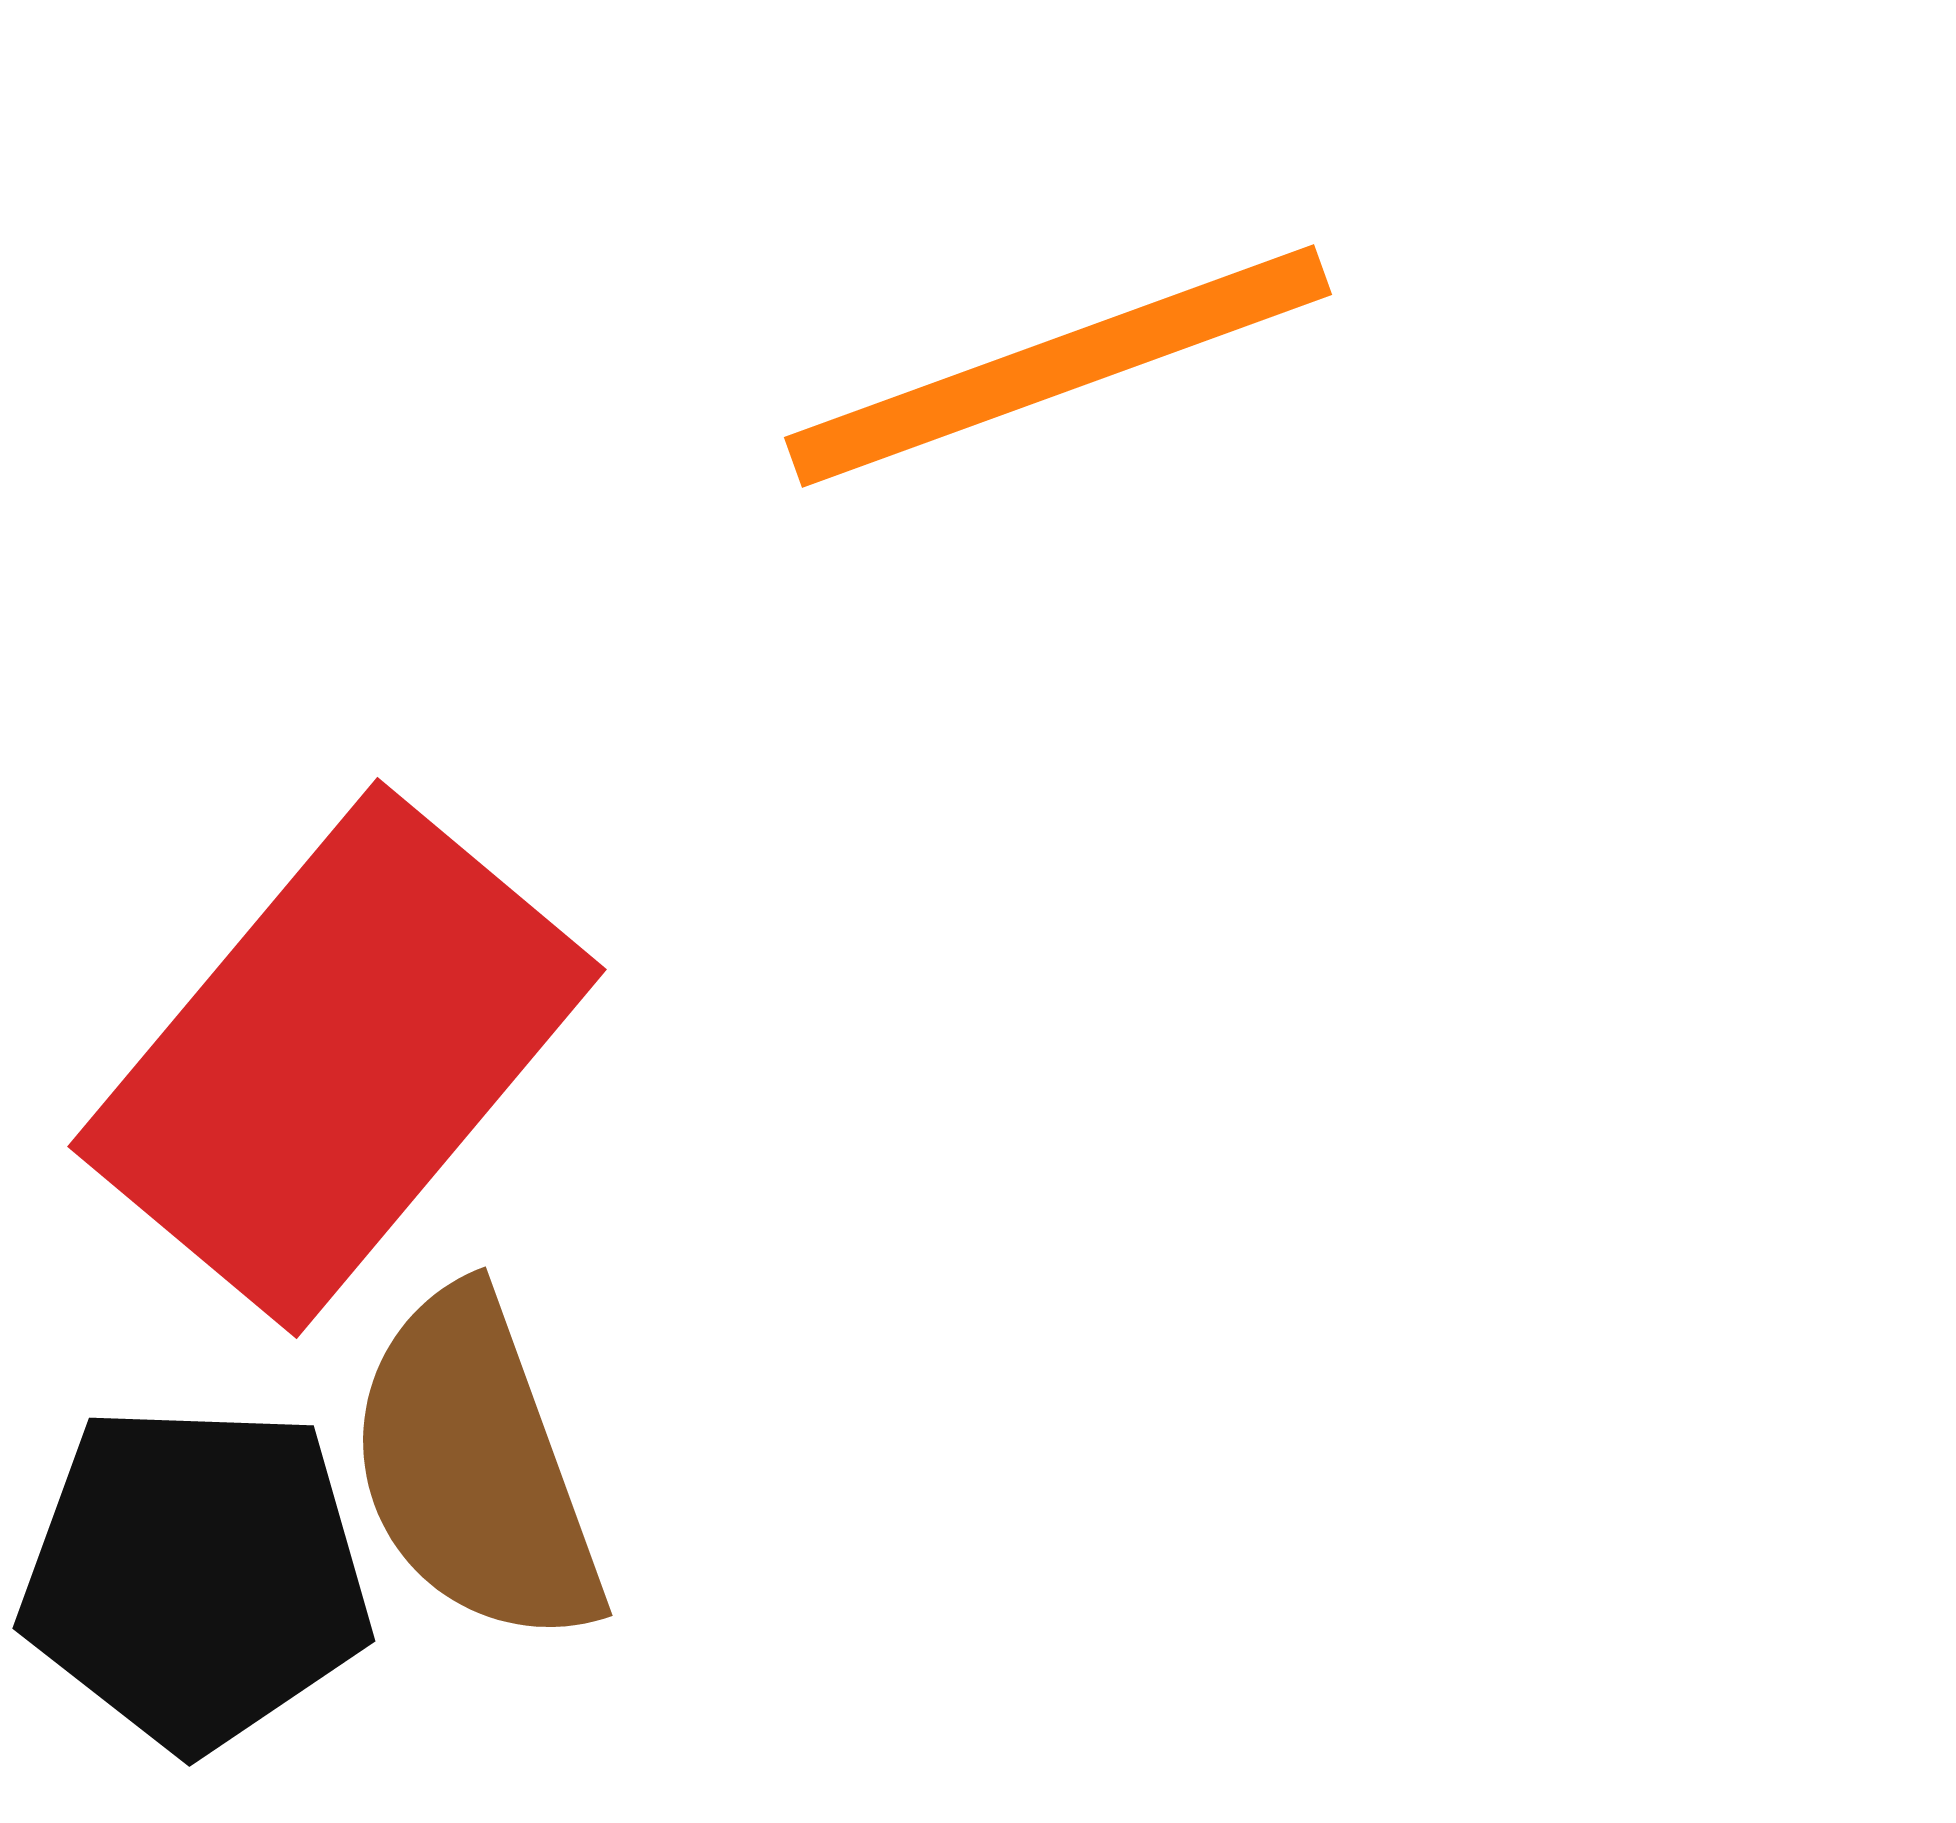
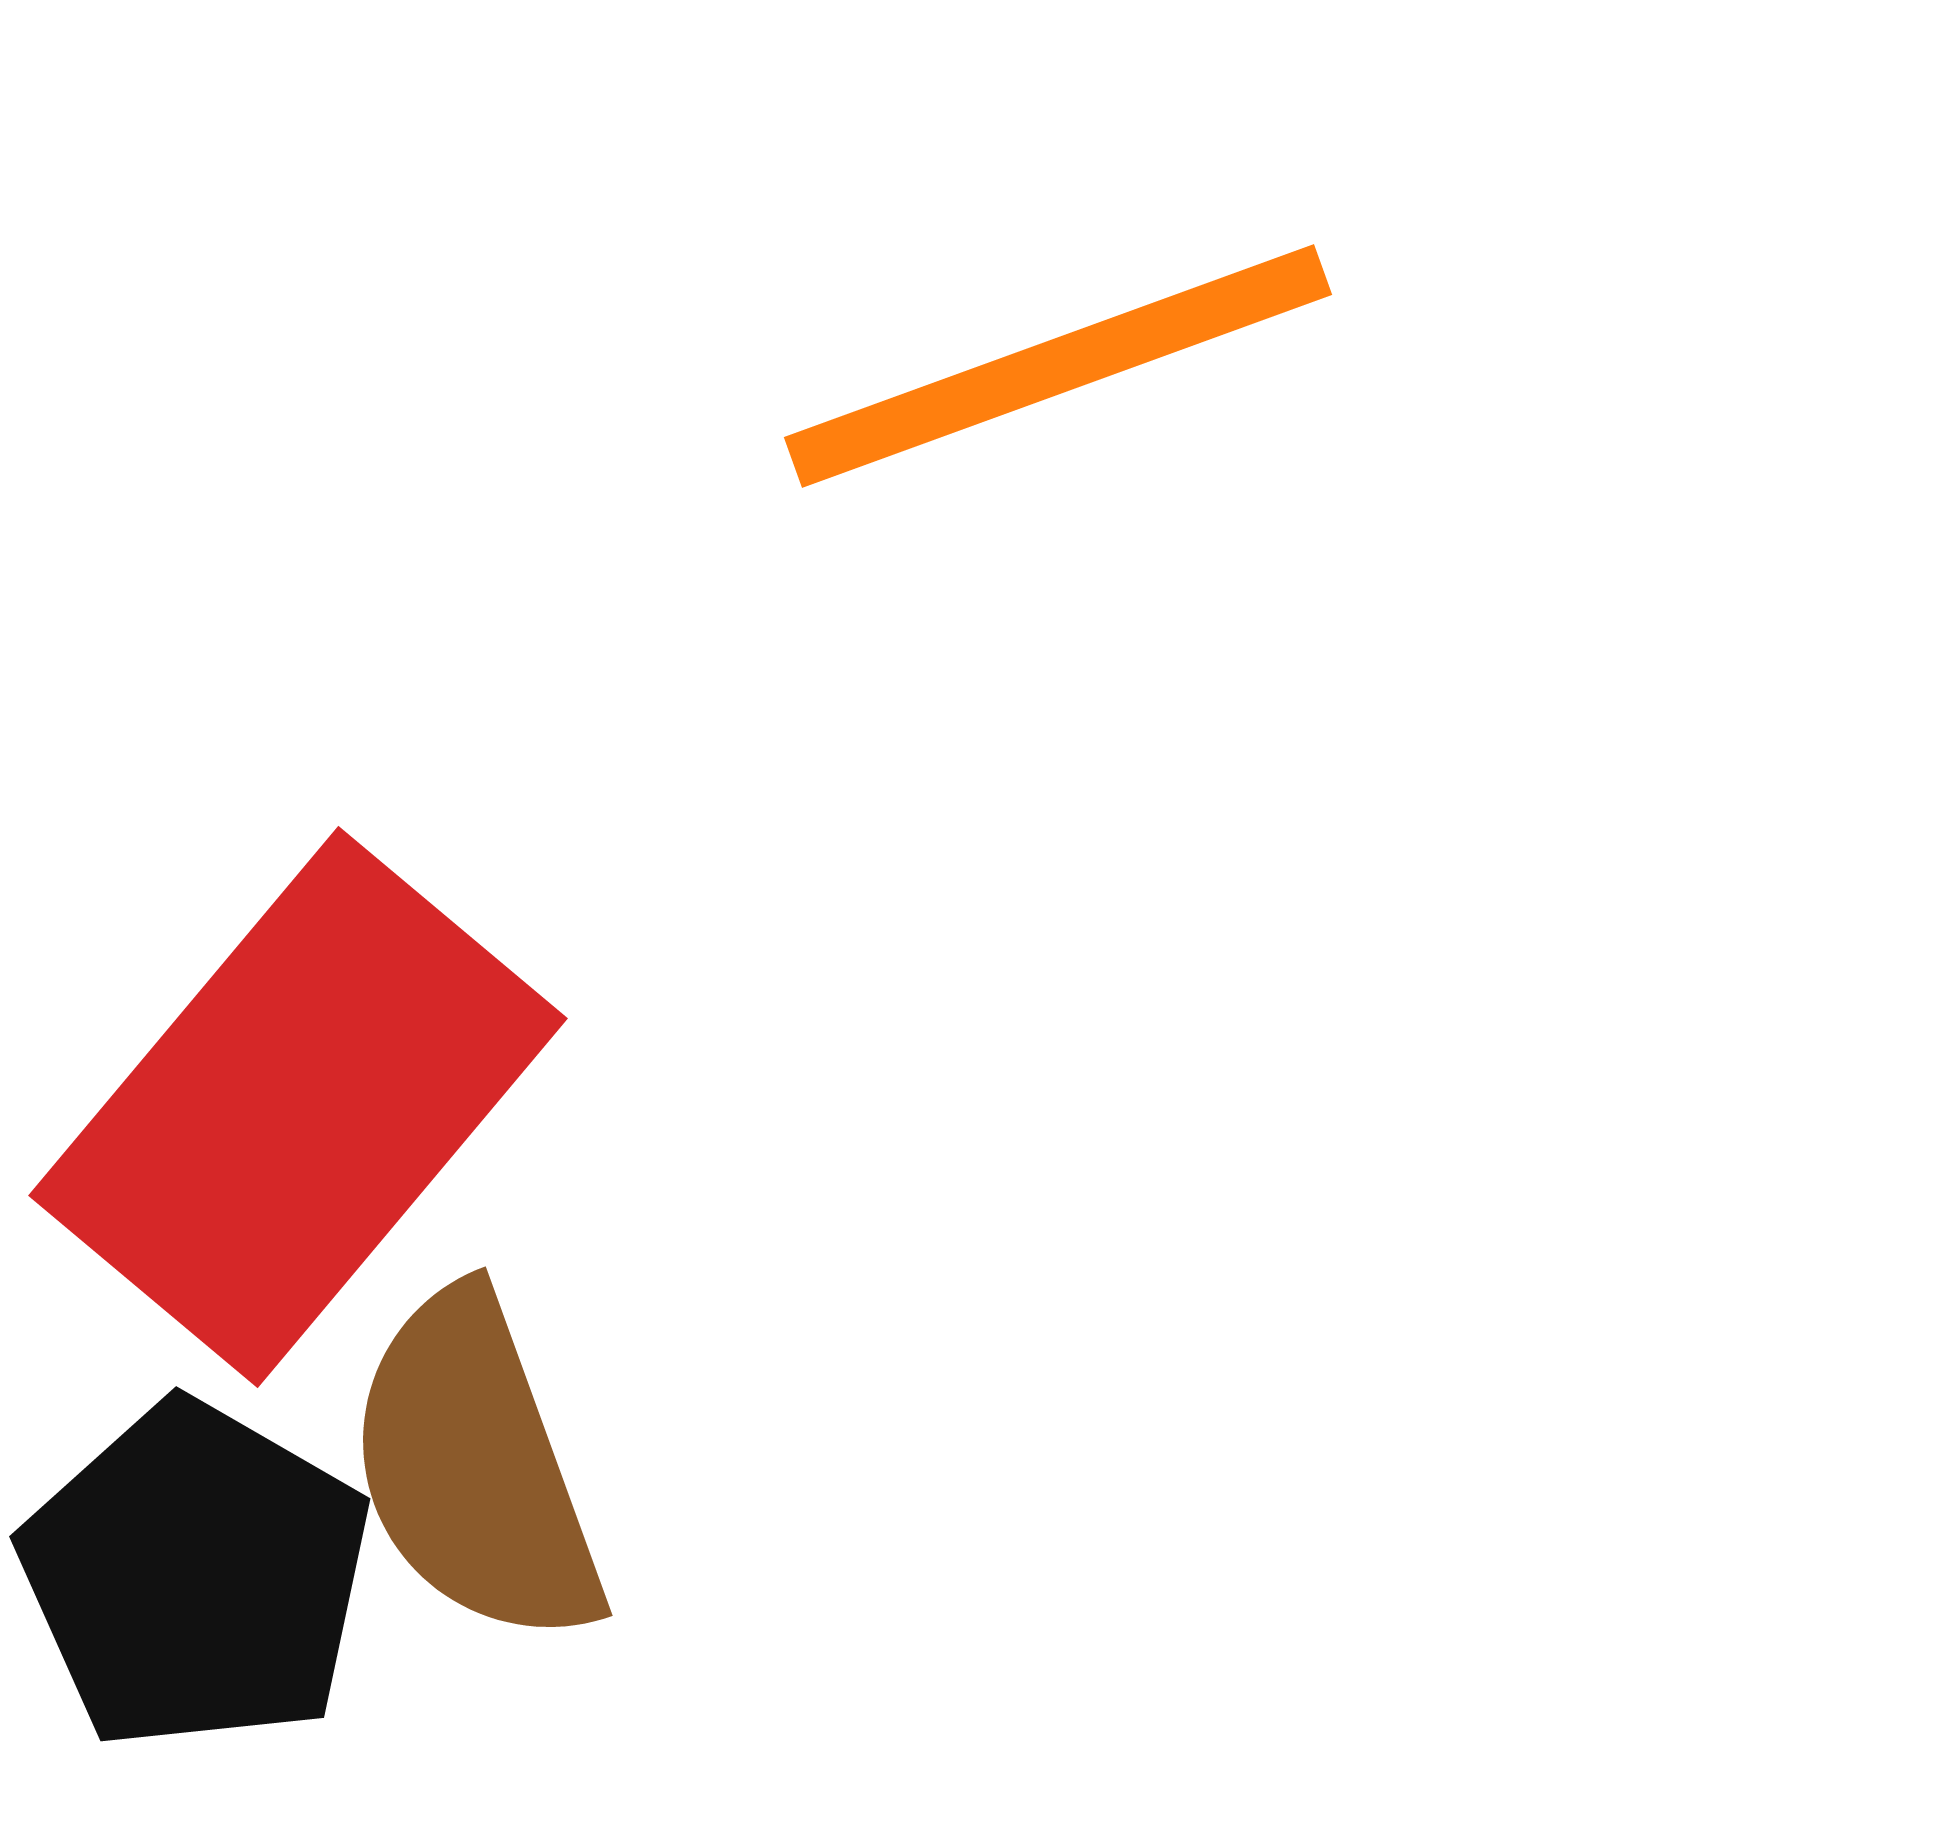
red rectangle: moved 39 px left, 49 px down
black pentagon: rotated 28 degrees clockwise
